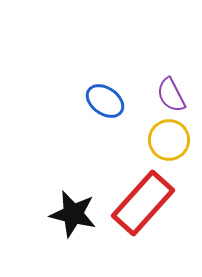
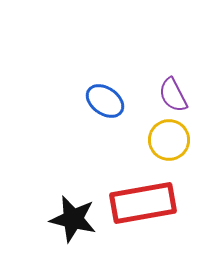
purple semicircle: moved 2 px right
red rectangle: rotated 38 degrees clockwise
black star: moved 5 px down
